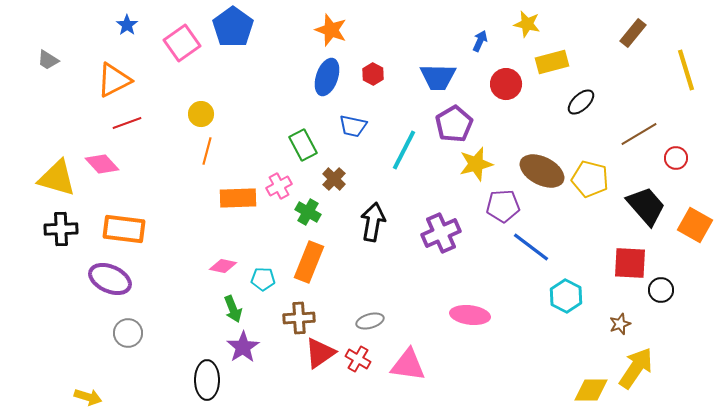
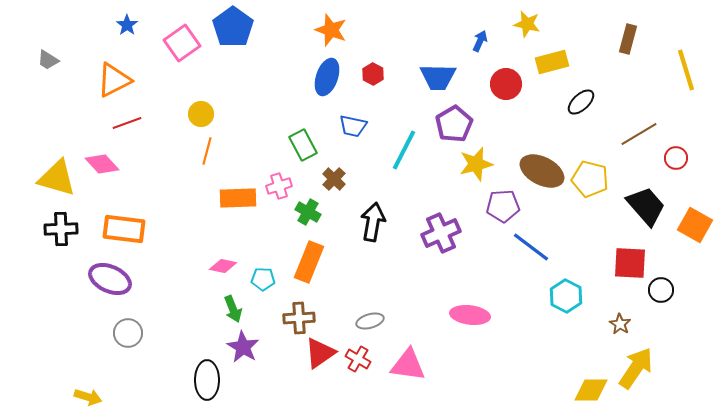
brown rectangle at (633, 33): moved 5 px left, 6 px down; rotated 24 degrees counterclockwise
pink cross at (279, 186): rotated 10 degrees clockwise
brown star at (620, 324): rotated 20 degrees counterclockwise
purple star at (243, 347): rotated 8 degrees counterclockwise
